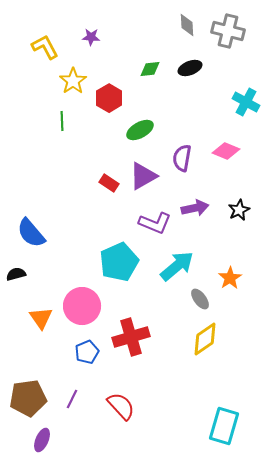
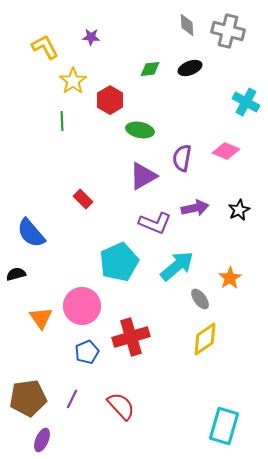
red hexagon: moved 1 px right, 2 px down
green ellipse: rotated 40 degrees clockwise
red rectangle: moved 26 px left, 16 px down; rotated 12 degrees clockwise
